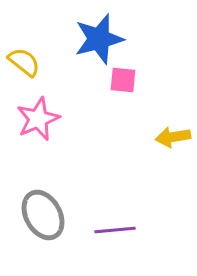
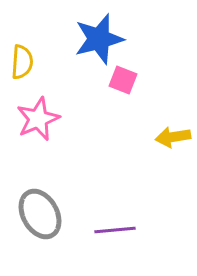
yellow semicircle: moved 2 px left; rotated 56 degrees clockwise
pink square: rotated 16 degrees clockwise
gray ellipse: moved 3 px left, 1 px up
